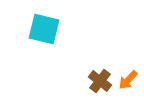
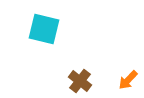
brown cross: moved 20 px left
